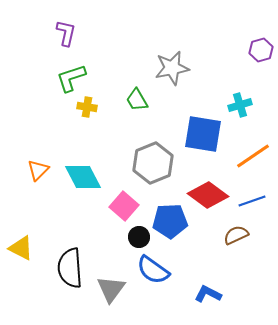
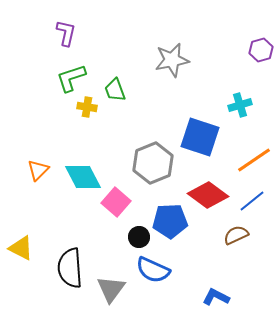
gray star: moved 8 px up
green trapezoid: moved 22 px left, 10 px up; rotated 10 degrees clockwise
blue square: moved 3 px left, 3 px down; rotated 9 degrees clockwise
orange line: moved 1 px right, 4 px down
blue line: rotated 20 degrees counterclockwise
pink square: moved 8 px left, 4 px up
blue semicircle: rotated 12 degrees counterclockwise
blue L-shape: moved 8 px right, 3 px down
